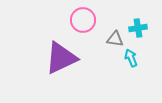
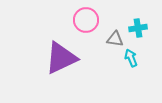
pink circle: moved 3 px right
